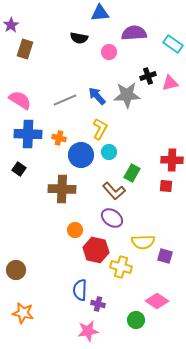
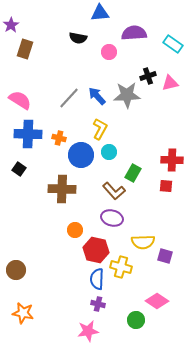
black semicircle: moved 1 px left
gray line: moved 4 px right, 2 px up; rotated 25 degrees counterclockwise
green rectangle: moved 1 px right
purple ellipse: rotated 20 degrees counterclockwise
blue semicircle: moved 17 px right, 11 px up
